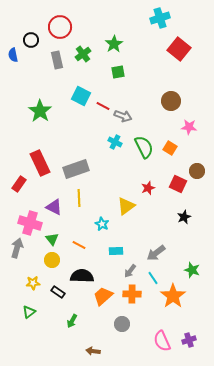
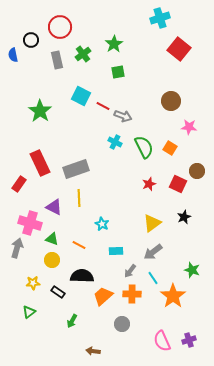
red star at (148, 188): moved 1 px right, 4 px up
yellow triangle at (126, 206): moved 26 px right, 17 px down
green triangle at (52, 239): rotated 32 degrees counterclockwise
gray arrow at (156, 253): moved 3 px left, 1 px up
